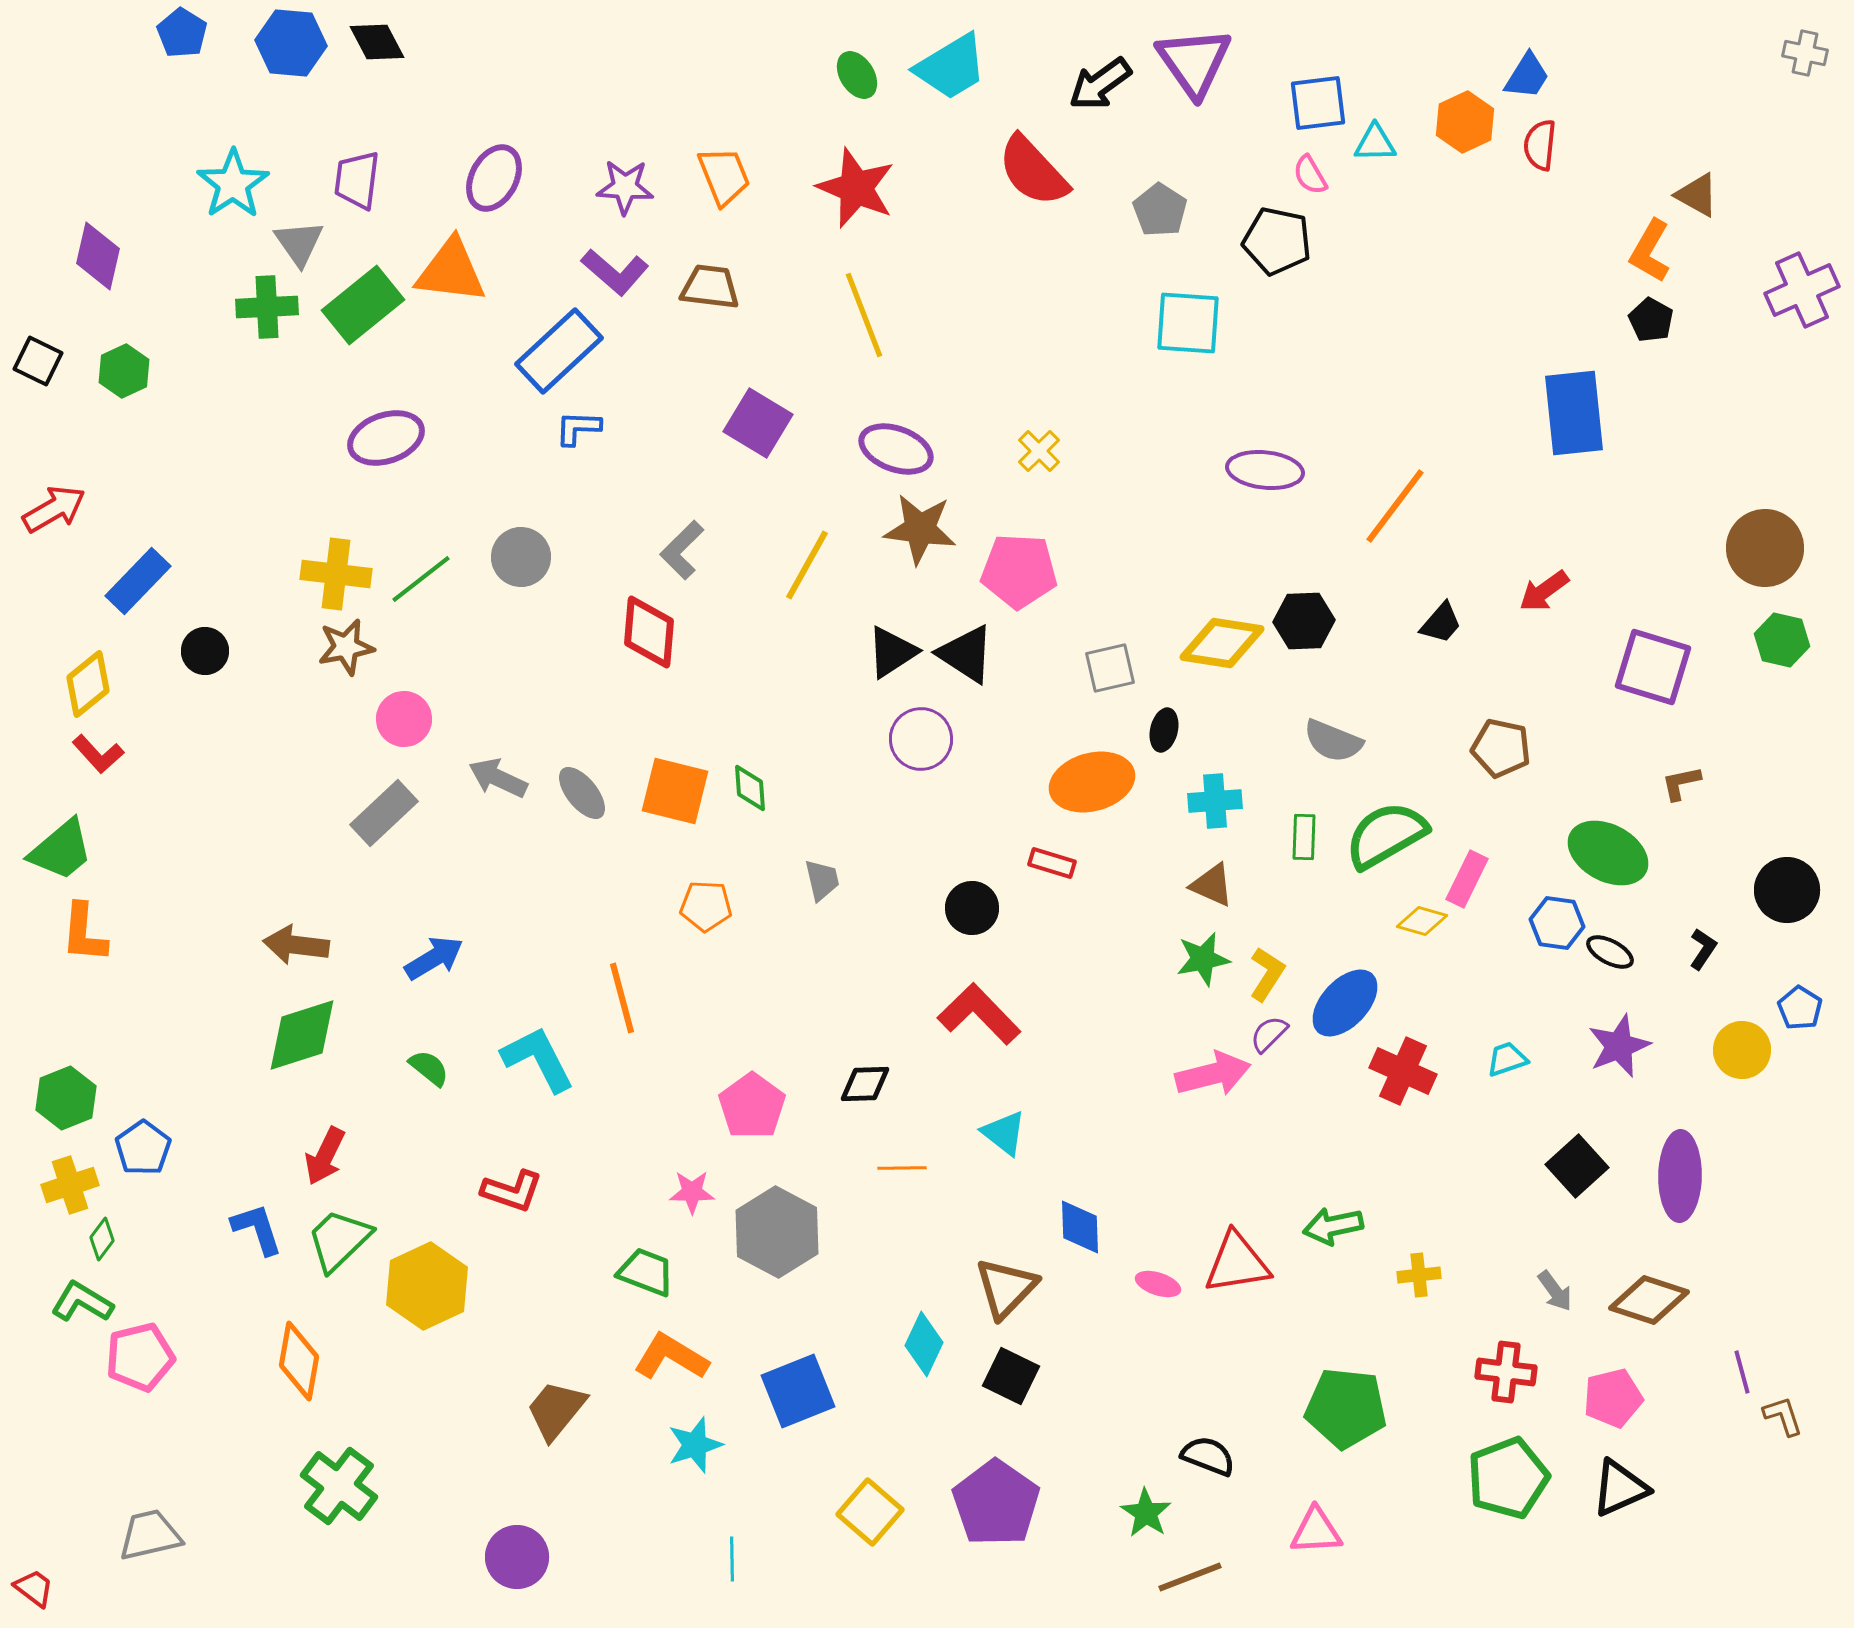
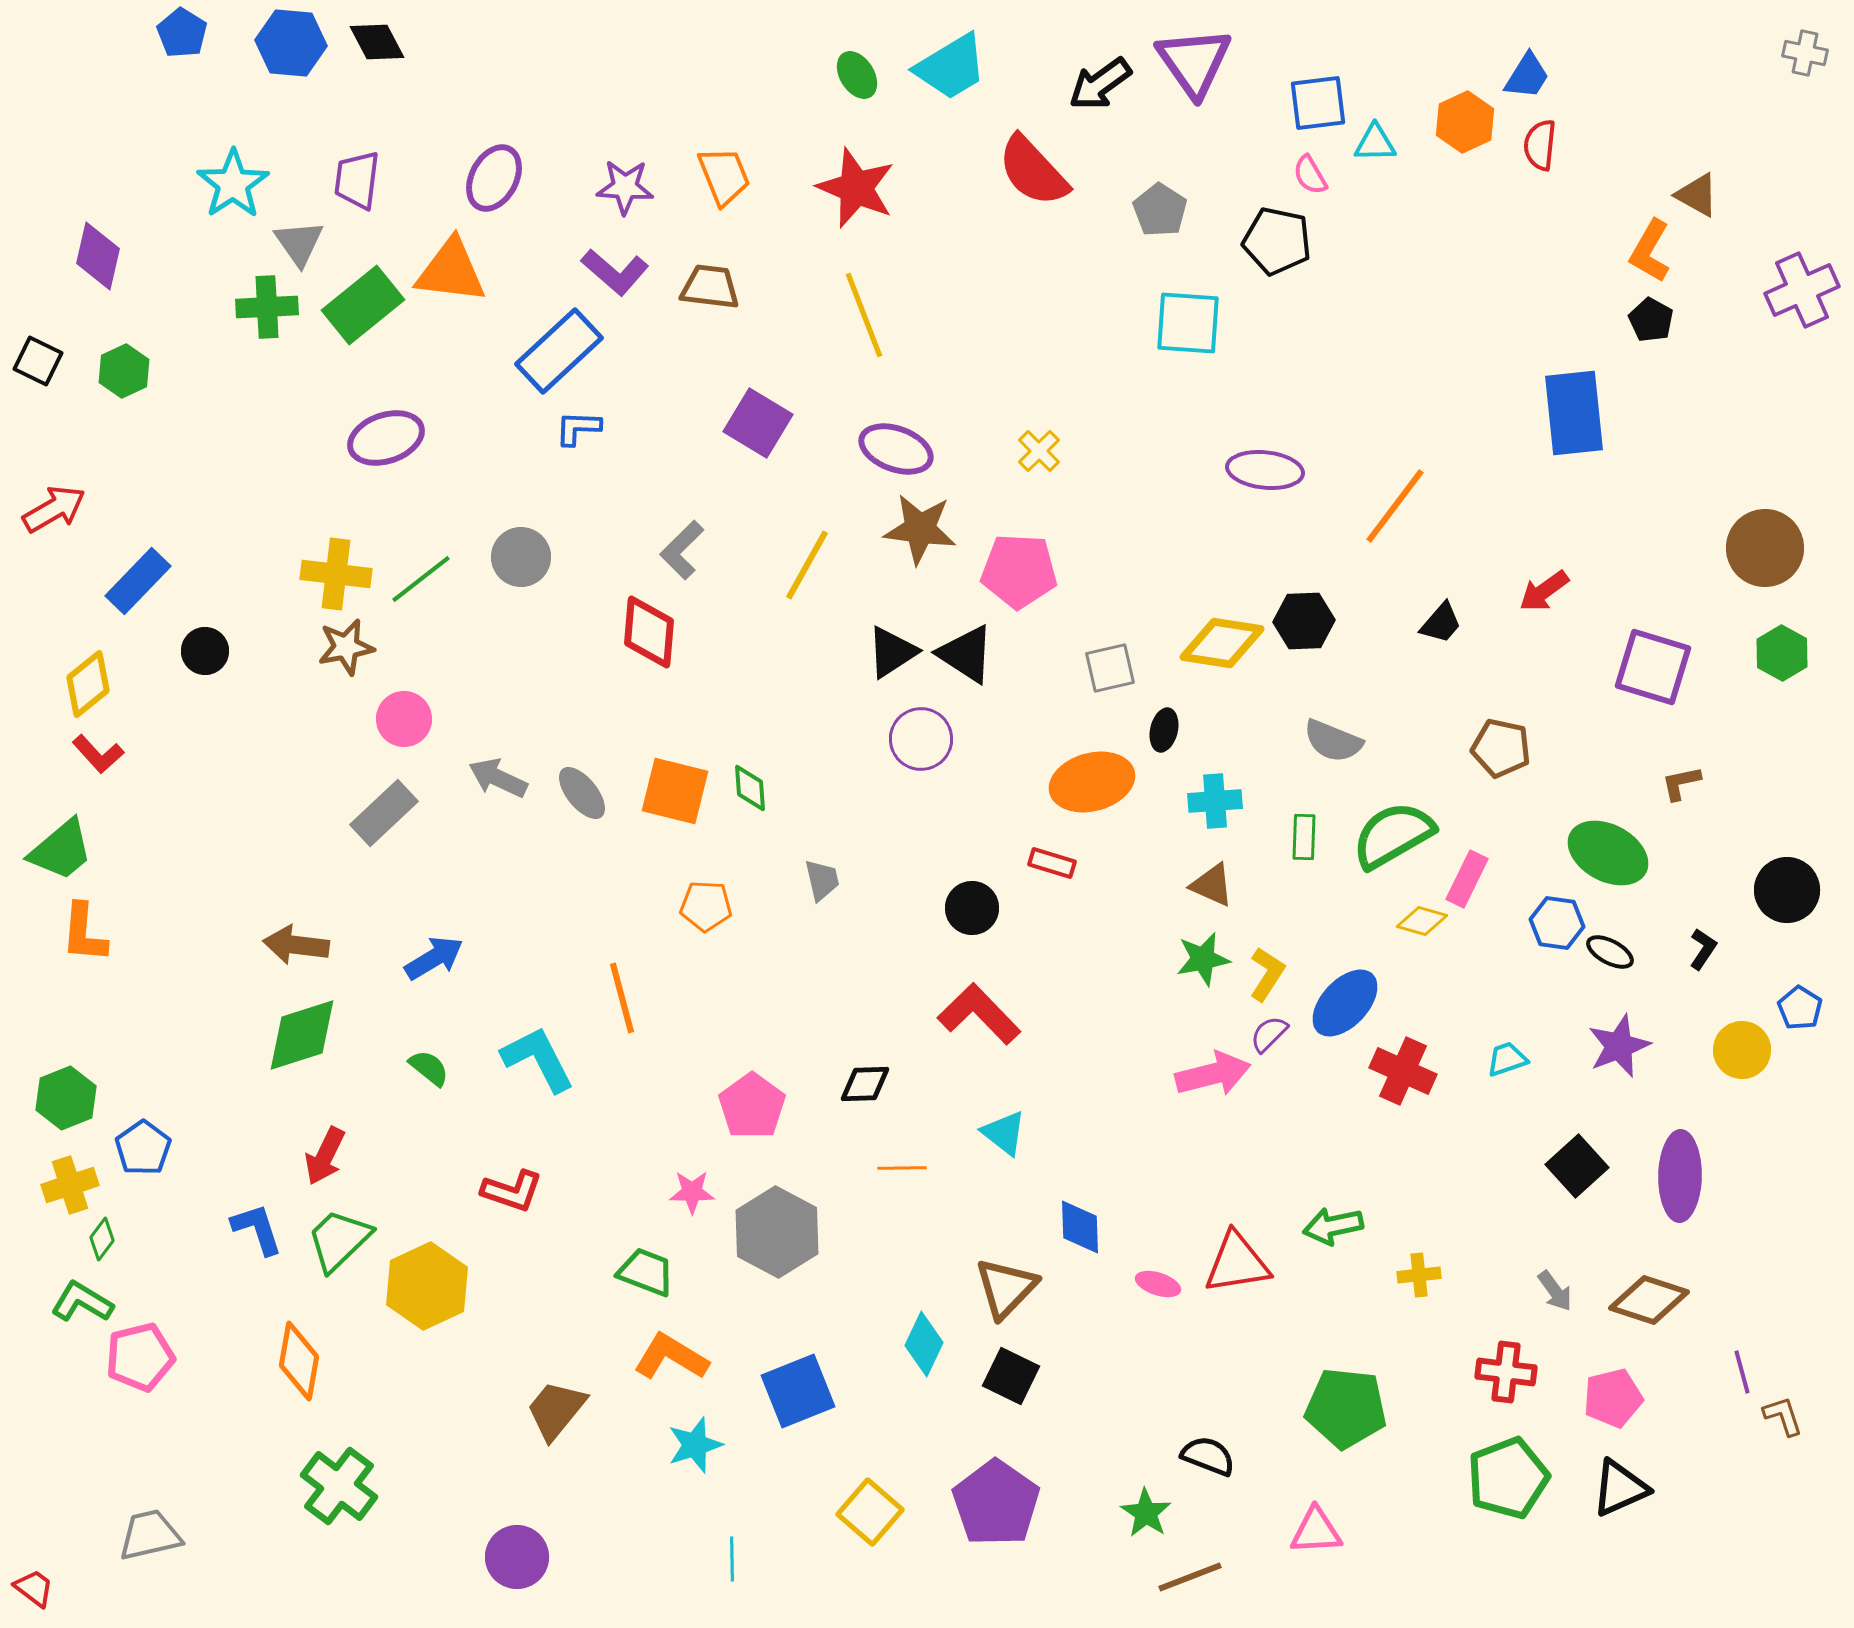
green hexagon at (1782, 640): moved 13 px down; rotated 16 degrees clockwise
green semicircle at (1386, 835): moved 7 px right
